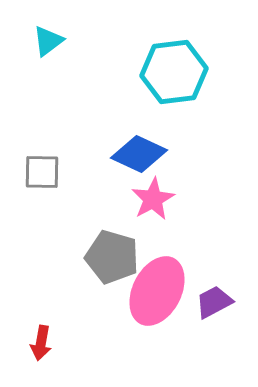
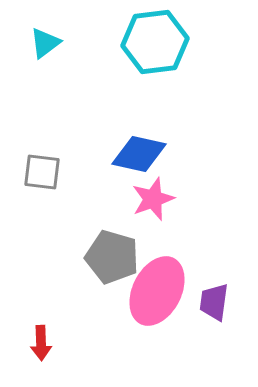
cyan triangle: moved 3 px left, 2 px down
cyan hexagon: moved 19 px left, 30 px up
blue diamond: rotated 12 degrees counterclockwise
gray square: rotated 6 degrees clockwise
pink star: rotated 9 degrees clockwise
purple trapezoid: rotated 54 degrees counterclockwise
red arrow: rotated 12 degrees counterclockwise
